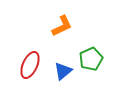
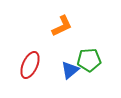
green pentagon: moved 2 px left, 1 px down; rotated 20 degrees clockwise
blue triangle: moved 7 px right, 1 px up
